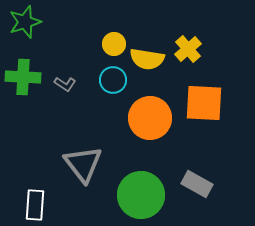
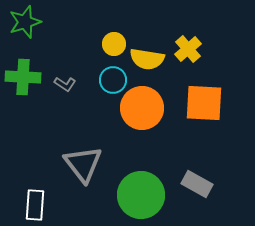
orange circle: moved 8 px left, 10 px up
